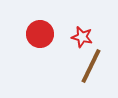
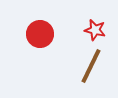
red star: moved 13 px right, 7 px up
